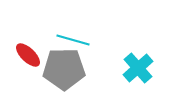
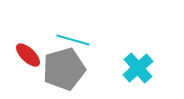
gray pentagon: rotated 15 degrees counterclockwise
